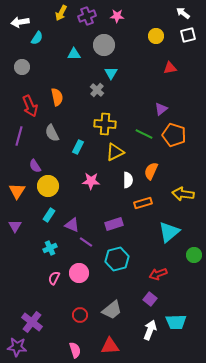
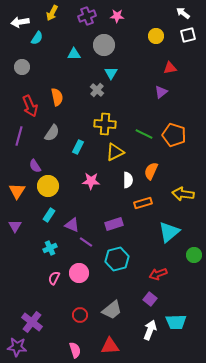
yellow arrow at (61, 13): moved 9 px left
purple triangle at (161, 109): moved 17 px up
gray semicircle at (52, 133): rotated 120 degrees counterclockwise
